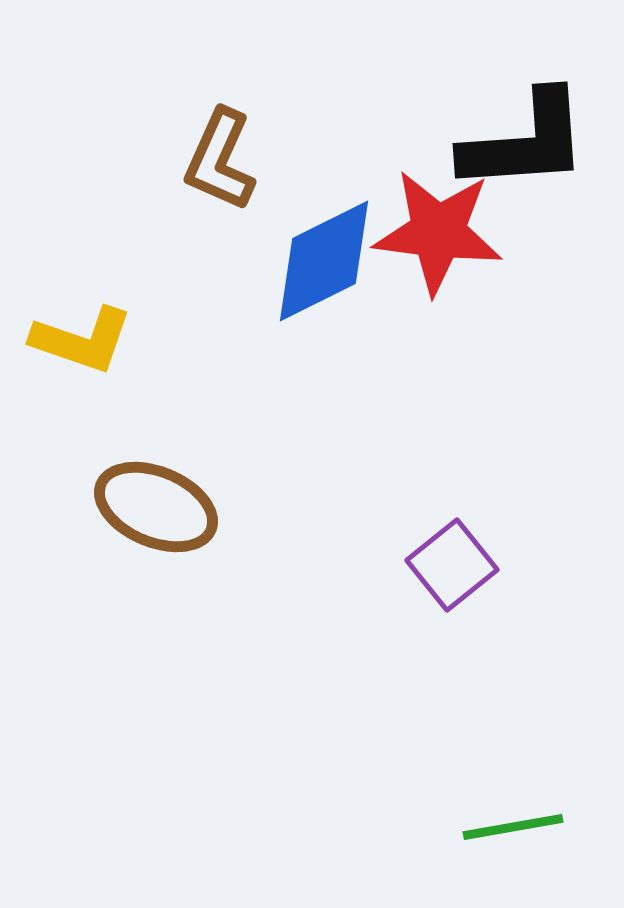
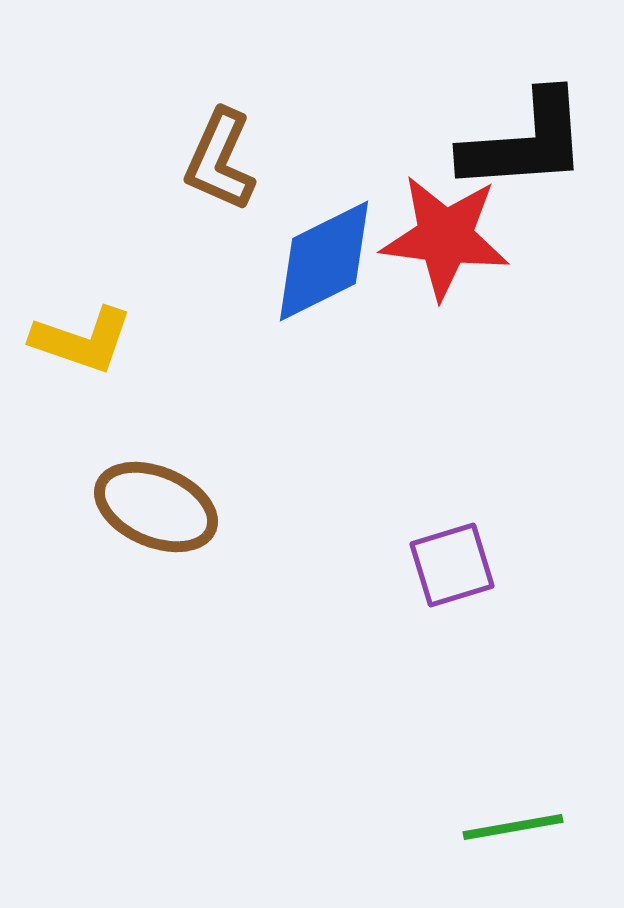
red star: moved 7 px right, 5 px down
purple square: rotated 22 degrees clockwise
